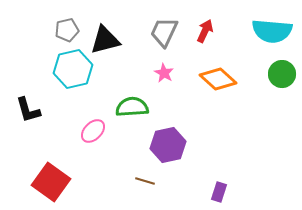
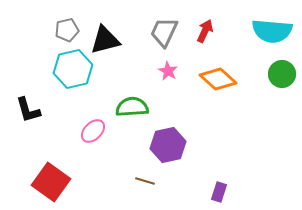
pink star: moved 4 px right, 2 px up
